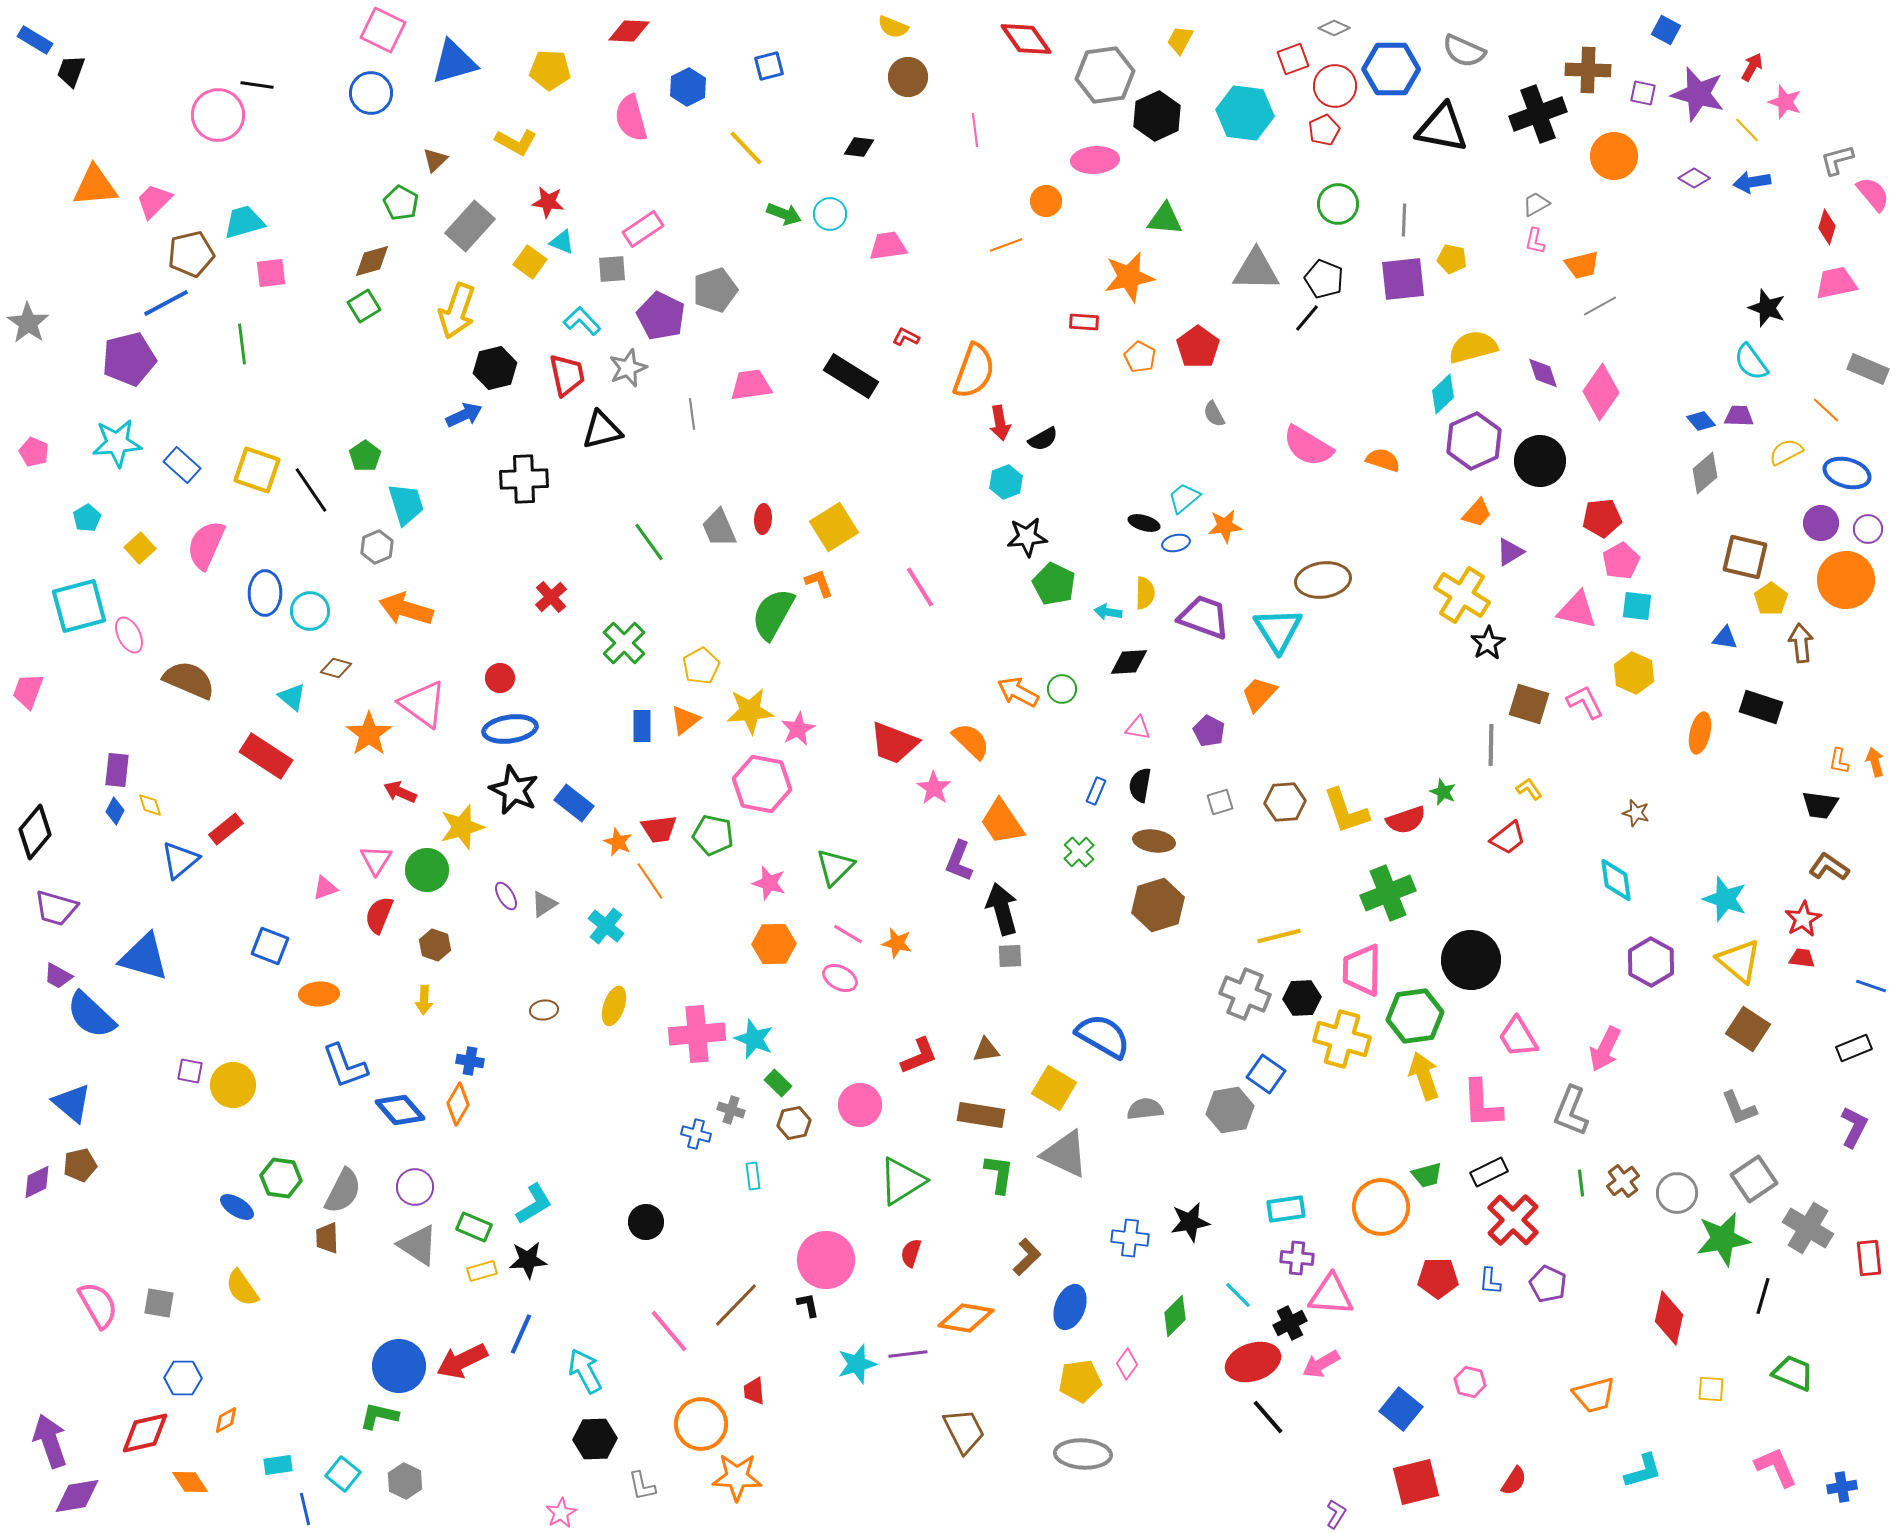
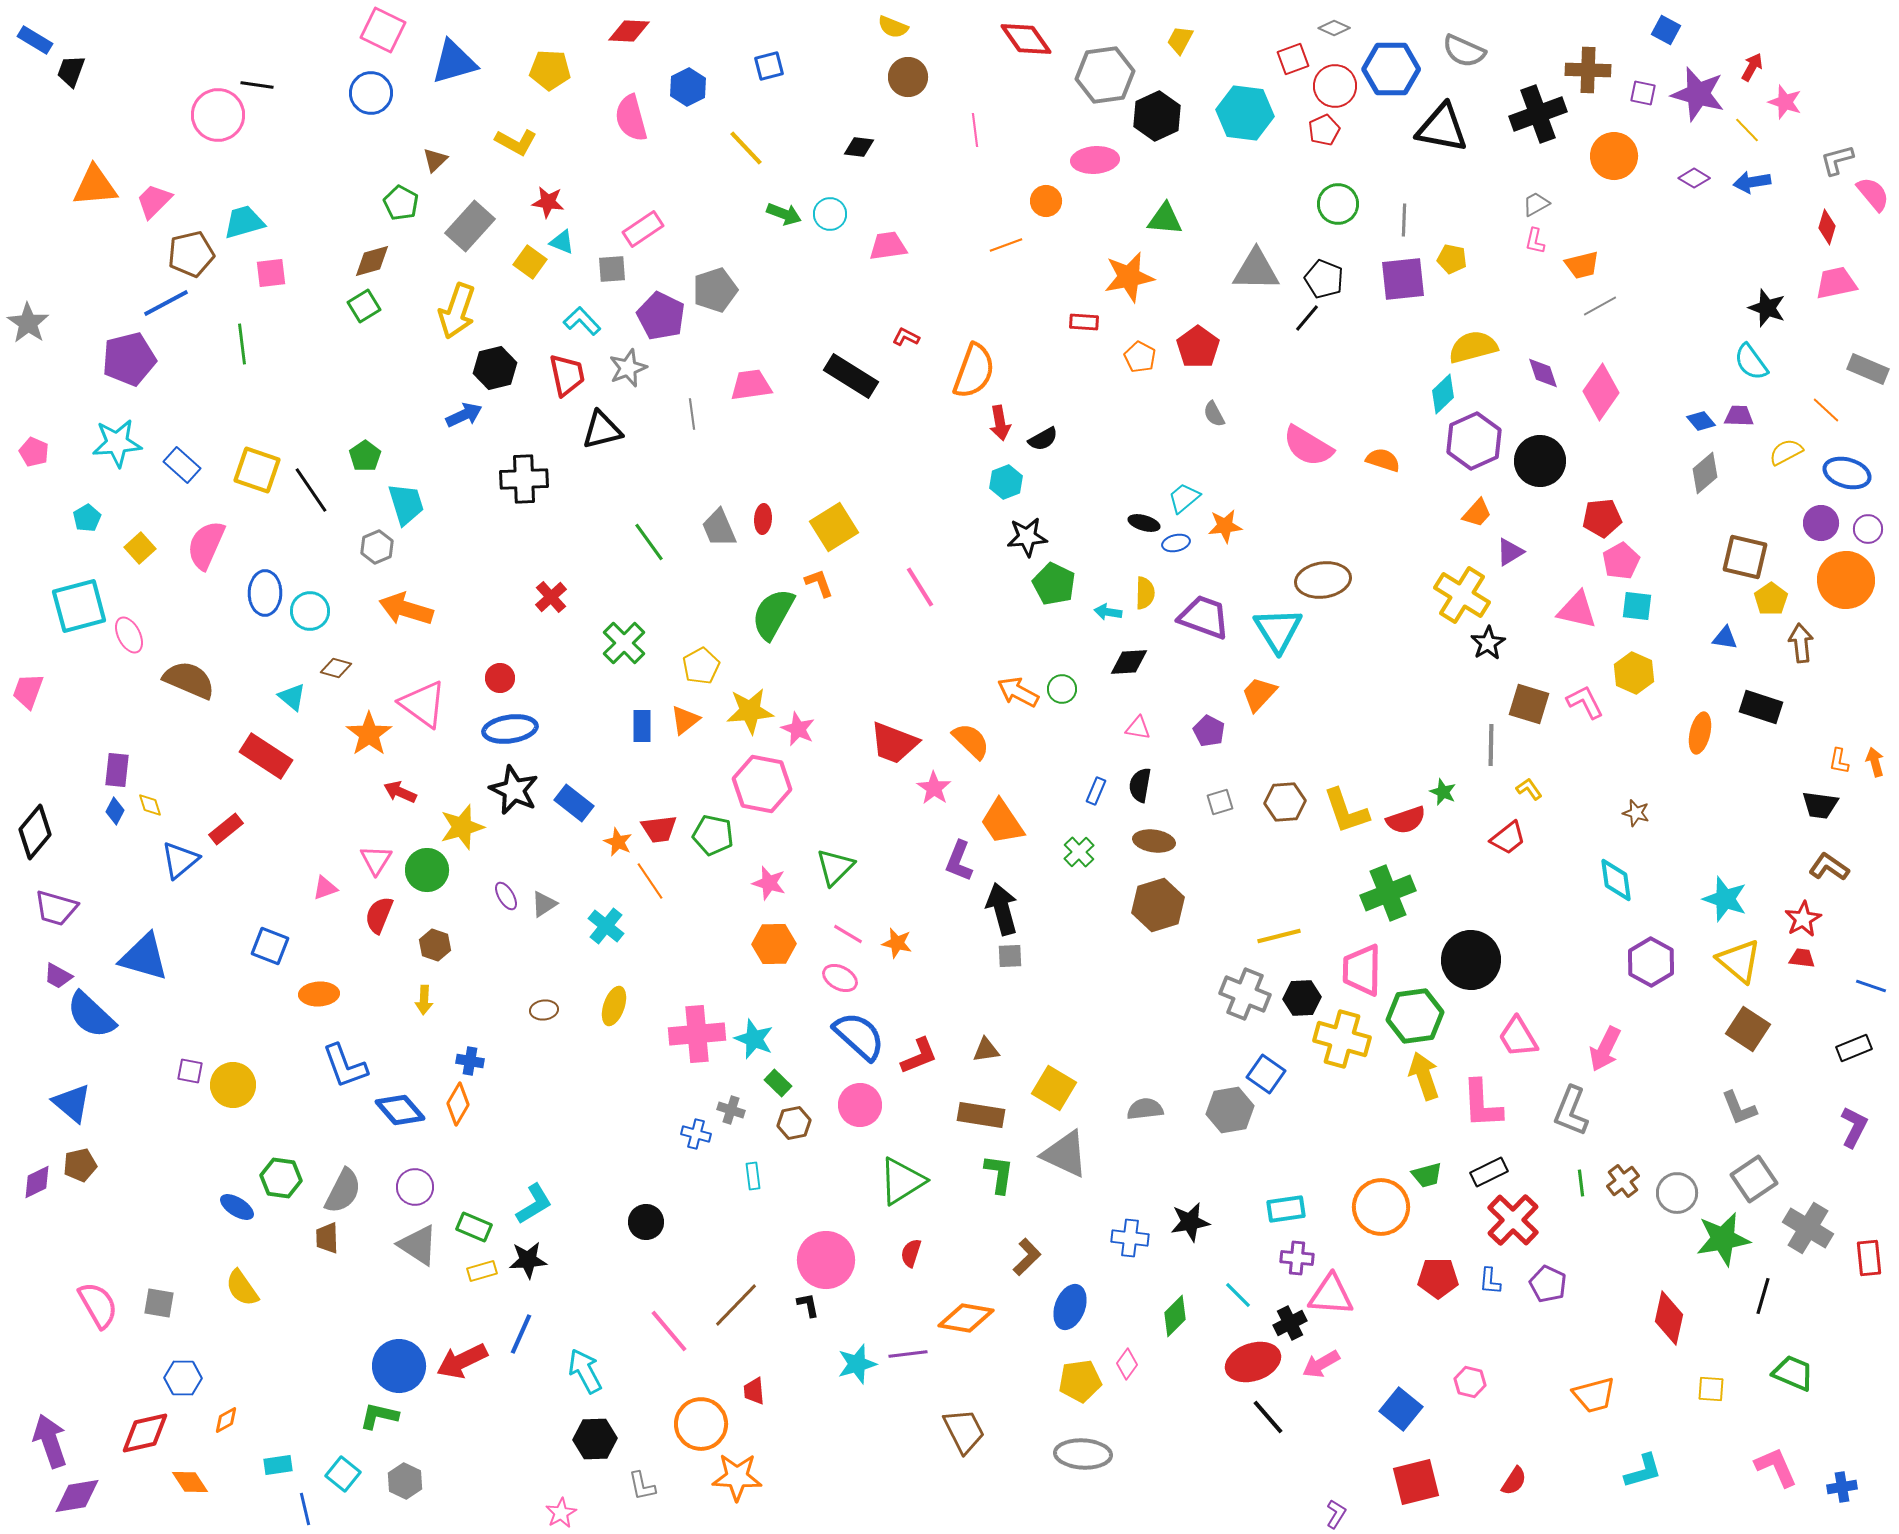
pink star at (798, 729): rotated 20 degrees counterclockwise
blue semicircle at (1103, 1036): moved 244 px left; rotated 12 degrees clockwise
